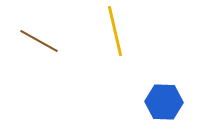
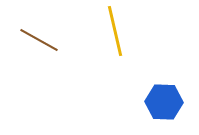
brown line: moved 1 px up
